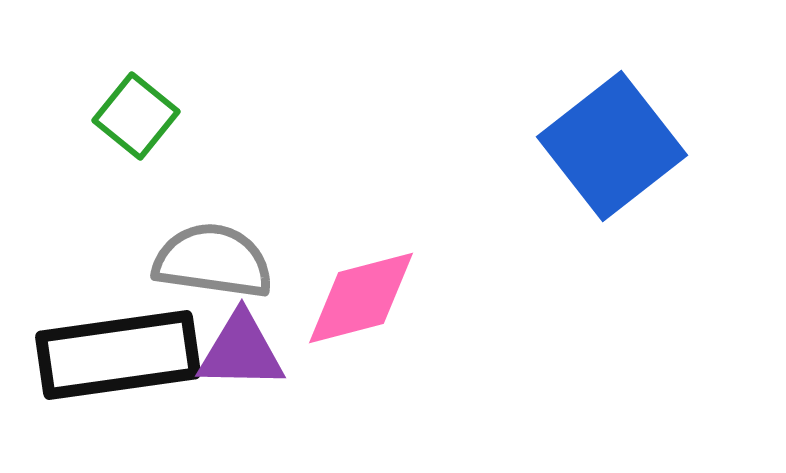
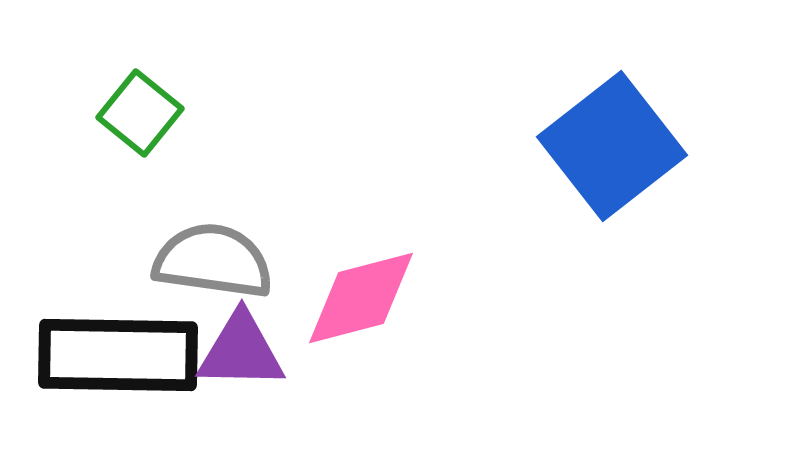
green square: moved 4 px right, 3 px up
black rectangle: rotated 9 degrees clockwise
